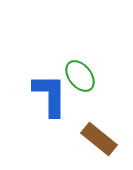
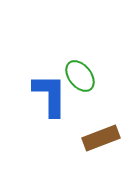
brown rectangle: moved 2 px right, 1 px up; rotated 60 degrees counterclockwise
